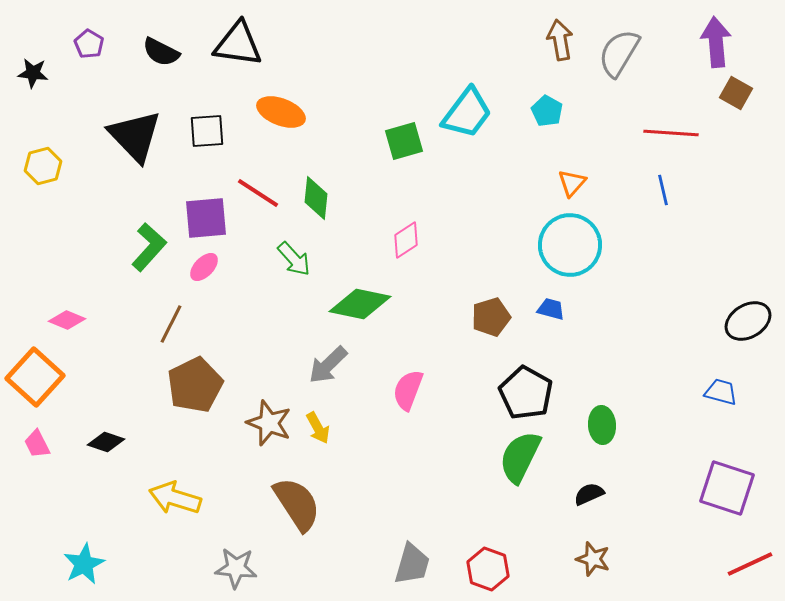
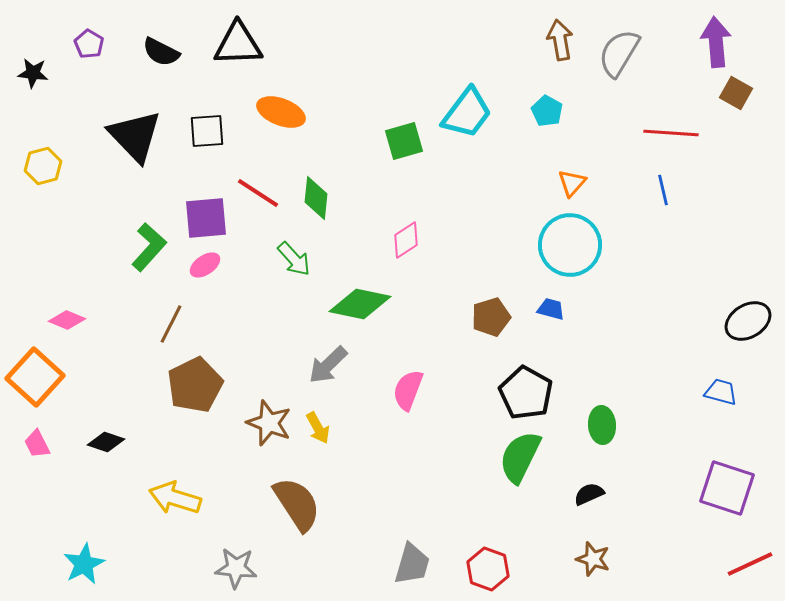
black triangle at (238, 44): rotated 10 degrees counterclockwise
pink ellipse at (204, 267): moved 1 px right, 2 px up; rotated 12 degrees clockwise
